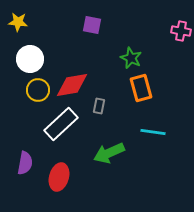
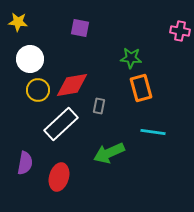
purple square: moved 12 px left, 3 px down
pink cross: moved 1 px left
green star: rotated 20 degrees counterclockwise
